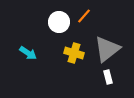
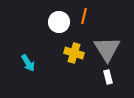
orange line: rotated 28 degrees counterclockwise
gray triangle: rotated 24 degrees counterclockwise
cyan arrow: moved 10 px down; rotated 24 degrees clockwise
